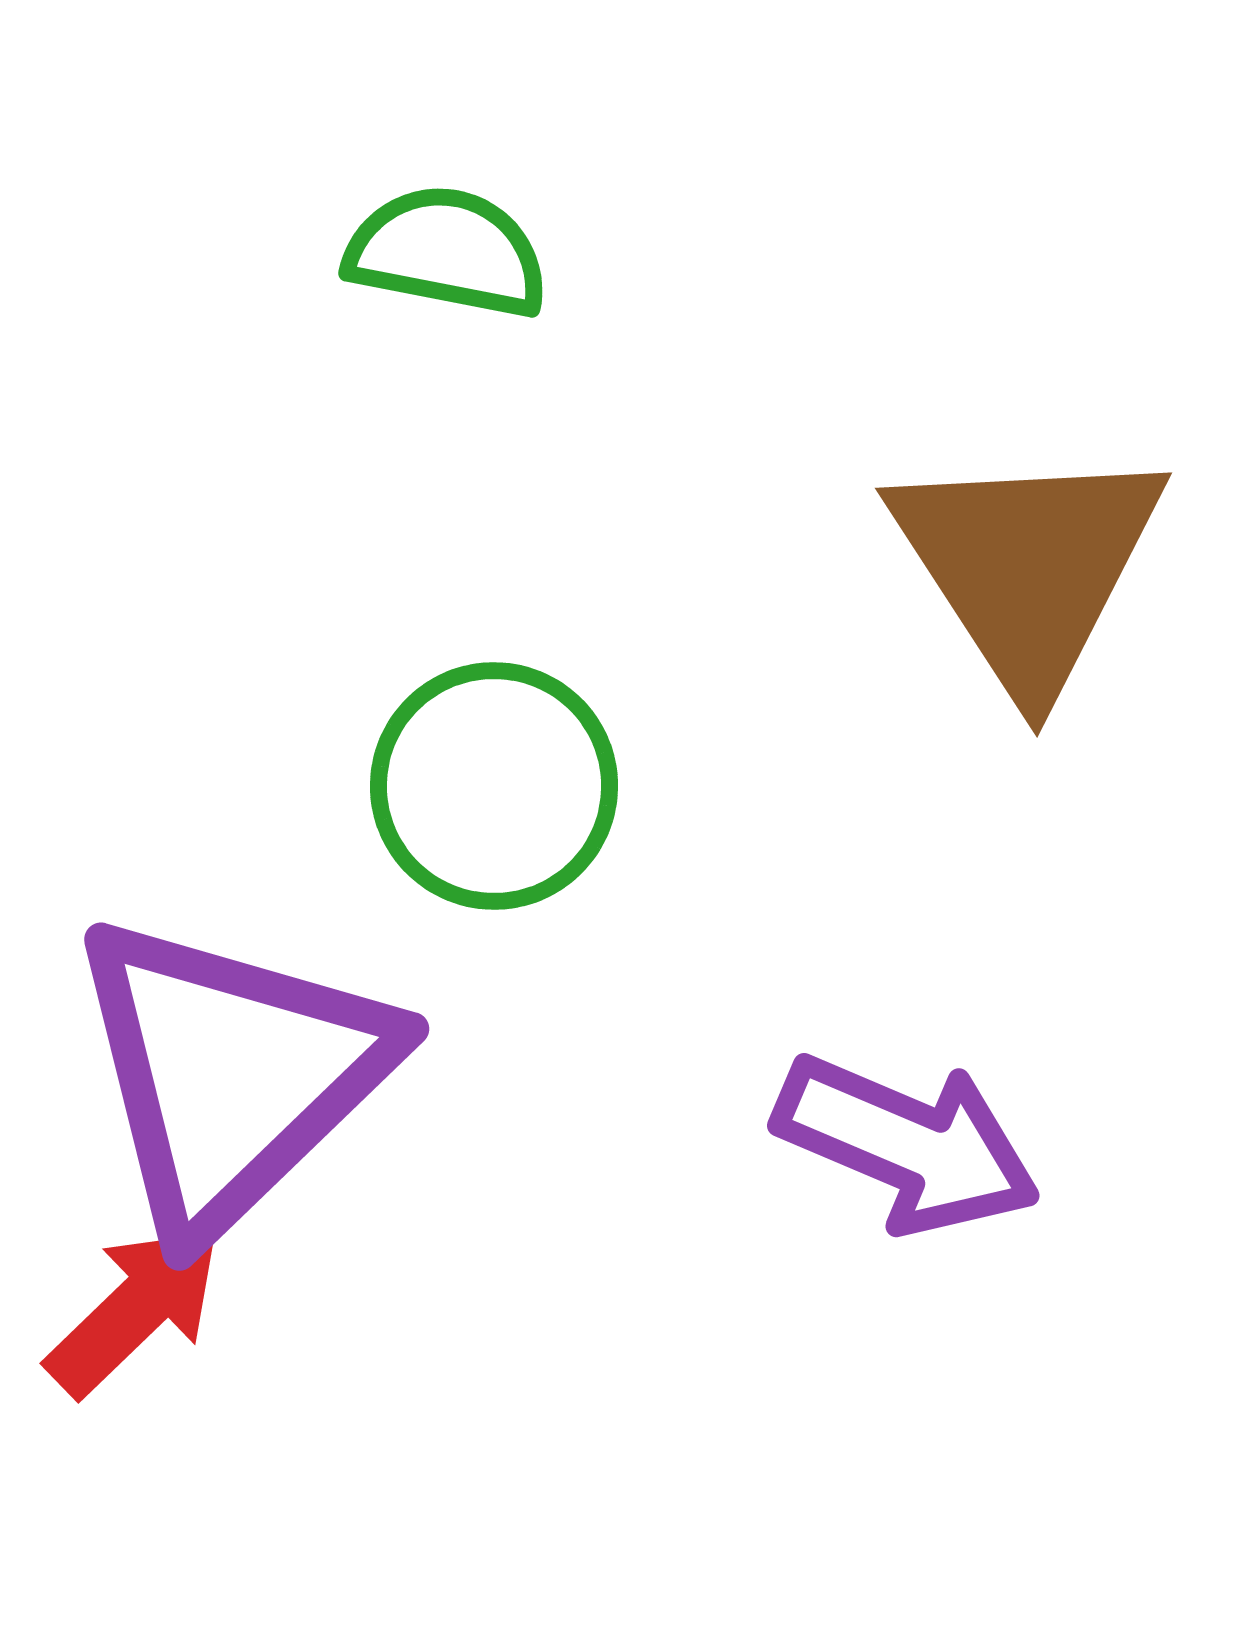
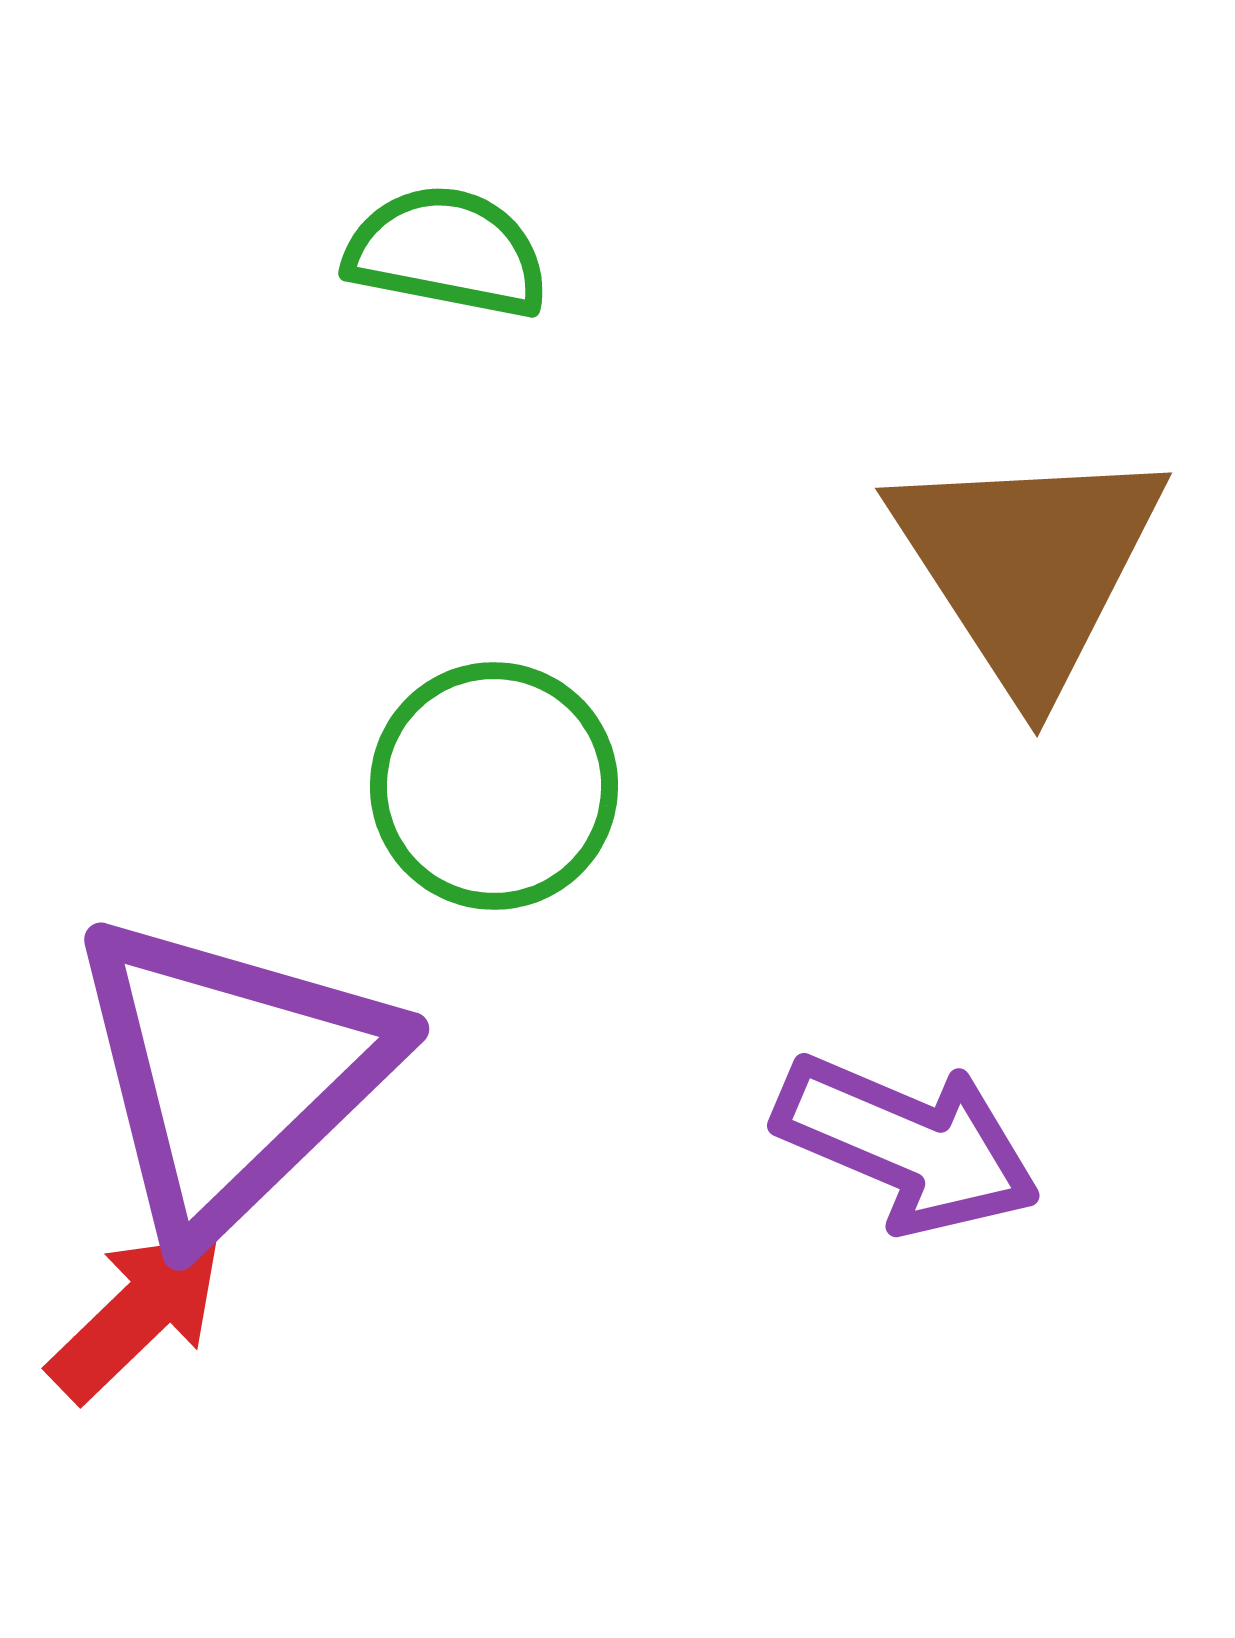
red arrow: moved 2 px right, 5 px down
